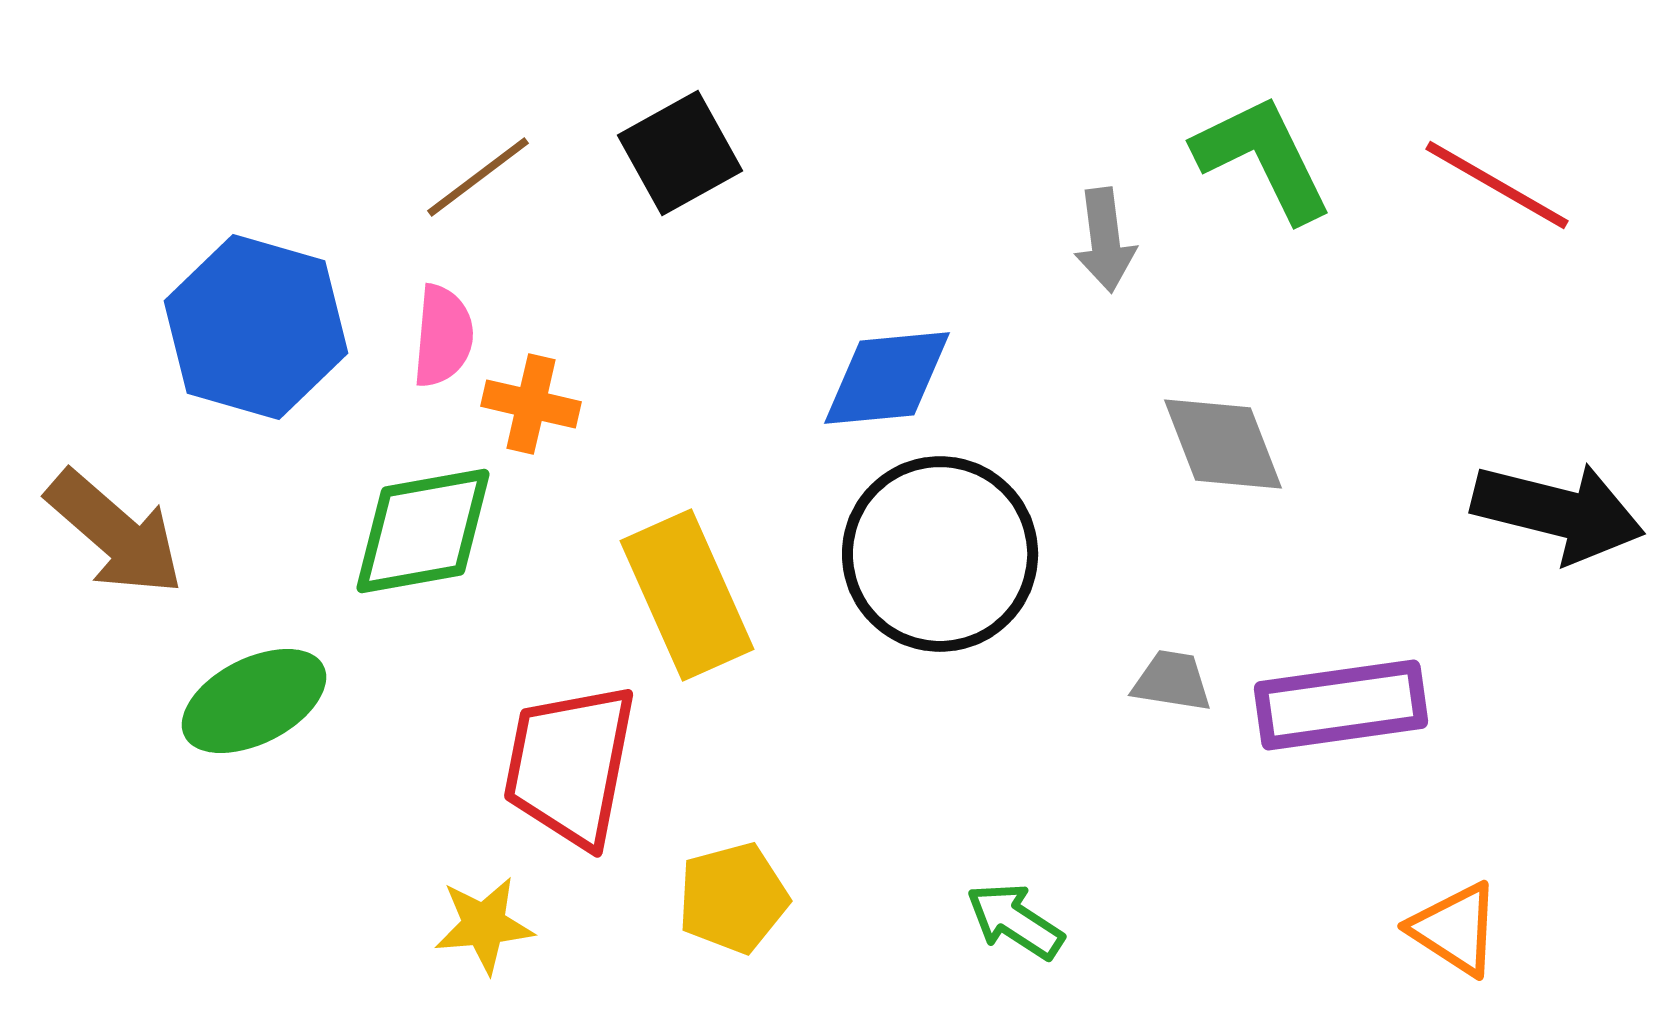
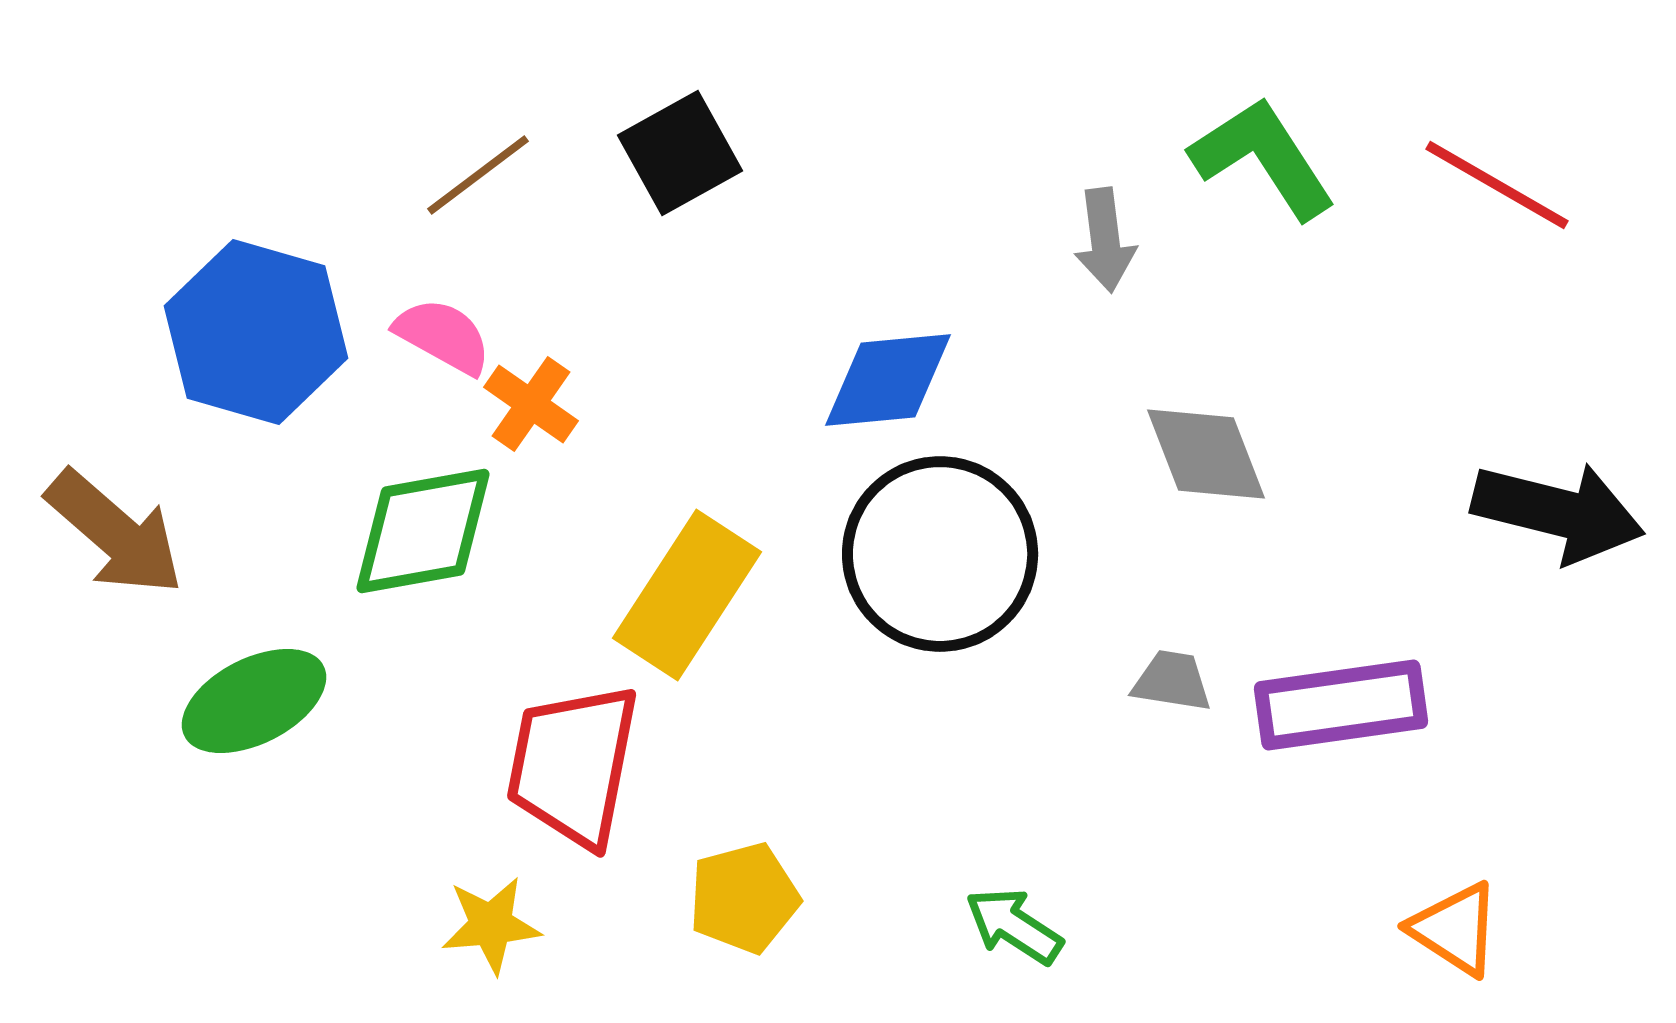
green L-shape: rotated 7 degrees counterclockwise
brown line: moved 2 px up
blue hexagon: moved 5 px down
pink semicircle: rotated 66 degrees counterclockwise
blue diamond: moved 1 px right, 2 px down
orange cross: rotated 22 degrees clockwise
gray diamond: moved 17 px left, 10 px down
yellow rectangle: rotated 57 degrees clockwise
red trapezoid: moved 3 px right
yellow pentagon: moved 11 px right
green arrow: moved 1 px left, 5 px down
yellow star: moved 7 px right
